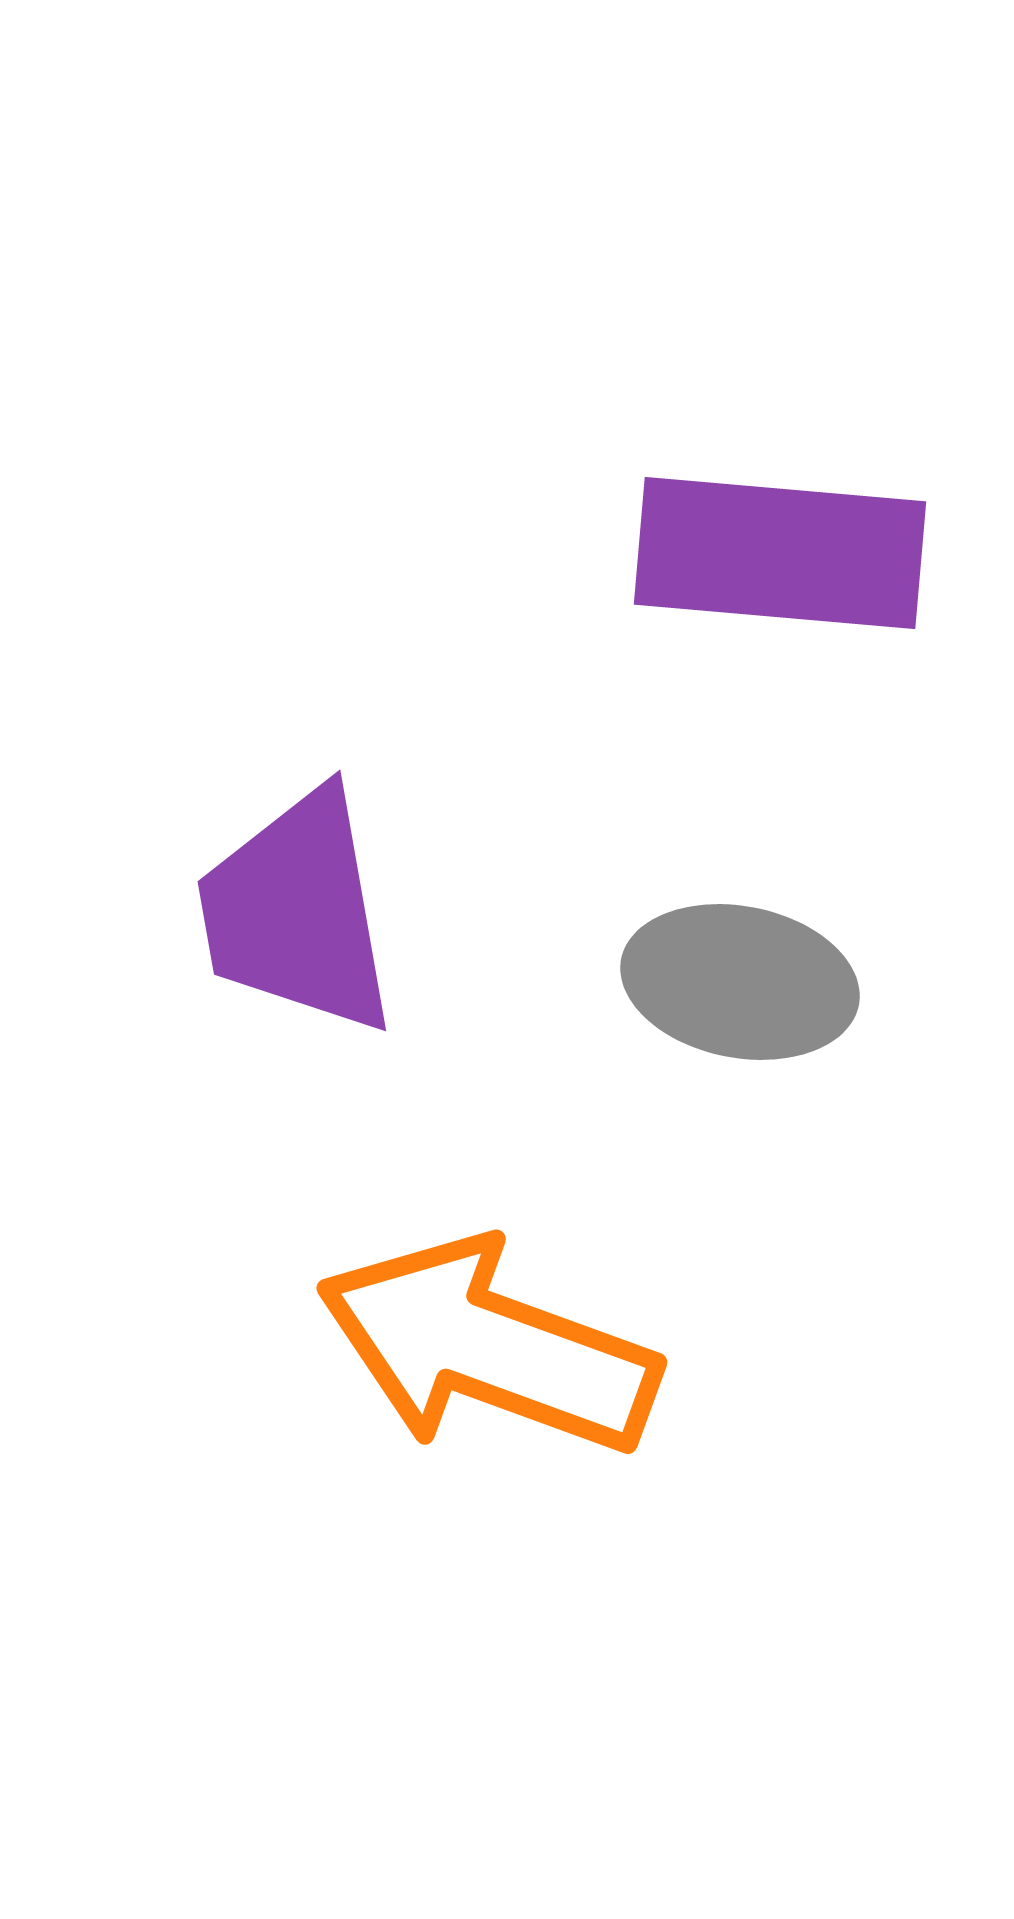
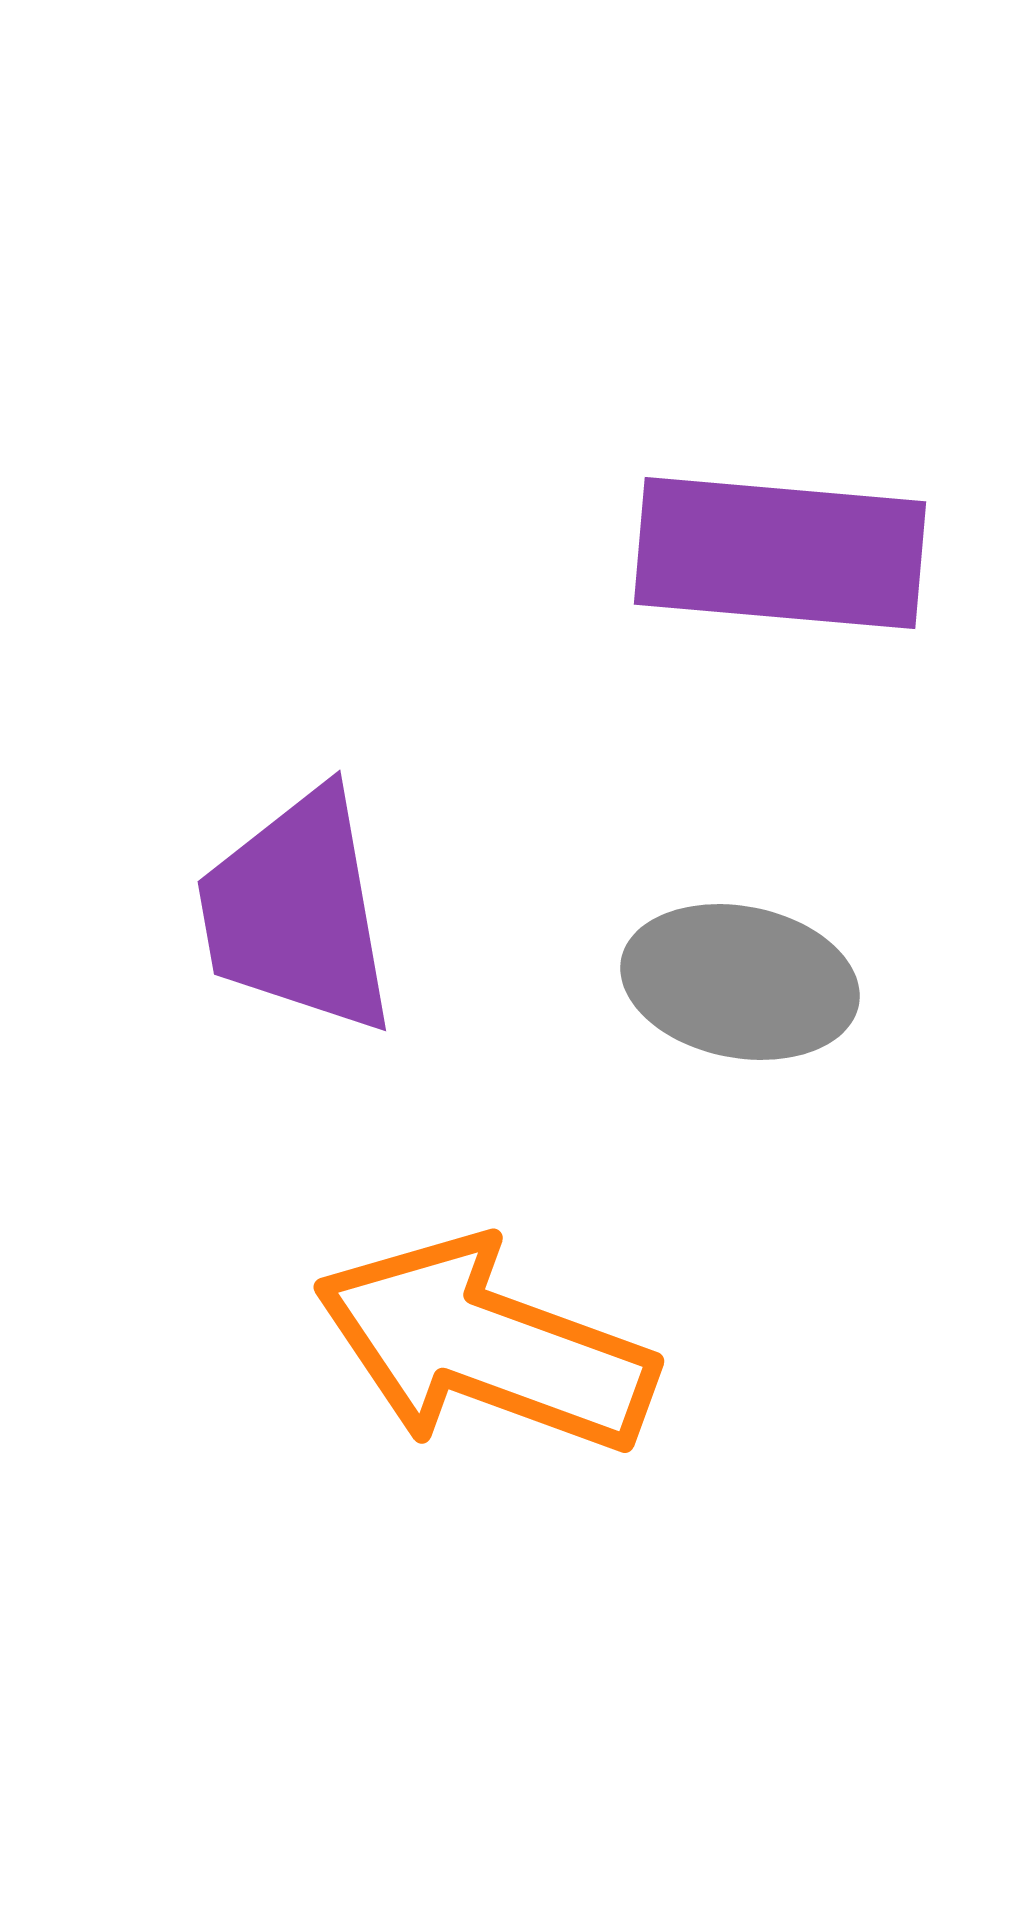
orange arrow: moved 3 px left, 1 px up
